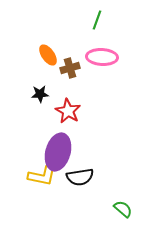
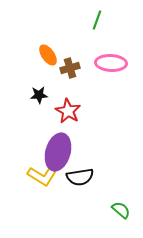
pink ellipse: moved 9 px right, 6 px down
black star: moved 1 px left, 1 px down
yellow L-shape: rotated 20 degrees clockwise
green semicircle: moved 2 px left, 1 px down
